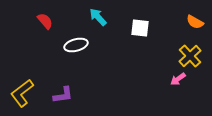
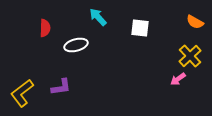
red semicircle: moved 7 px down; rotated 42 degrees clockwise
purple L-shape: moved 2 px left, 8 px up
